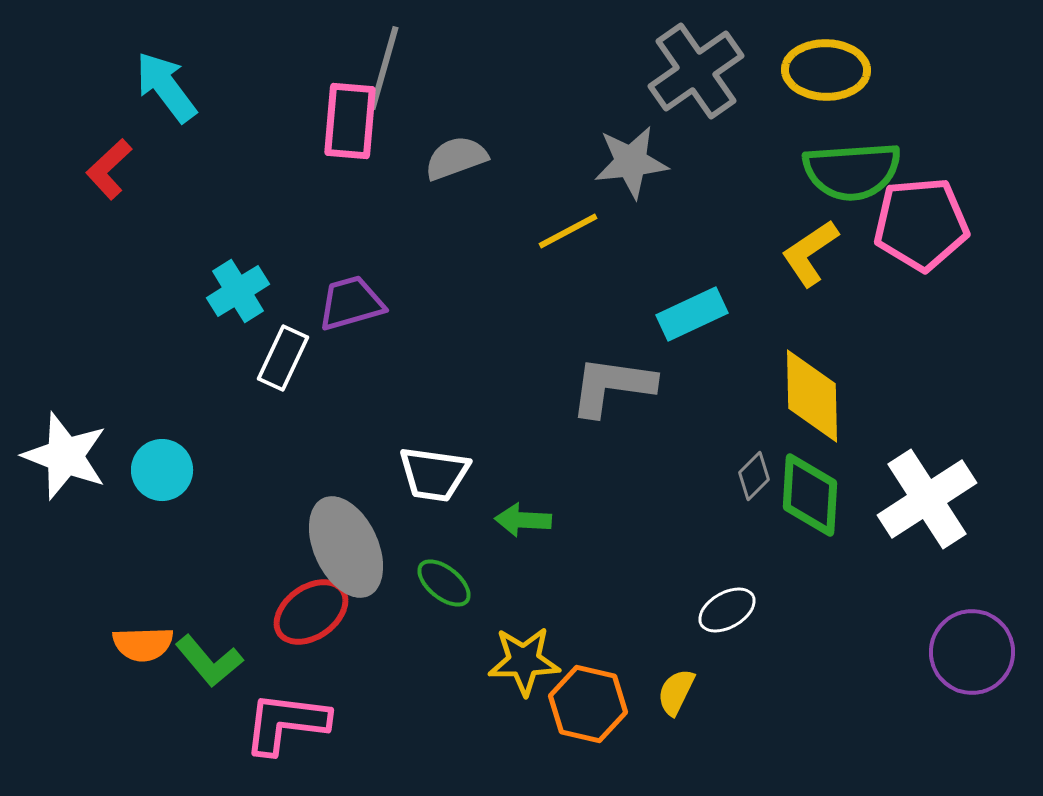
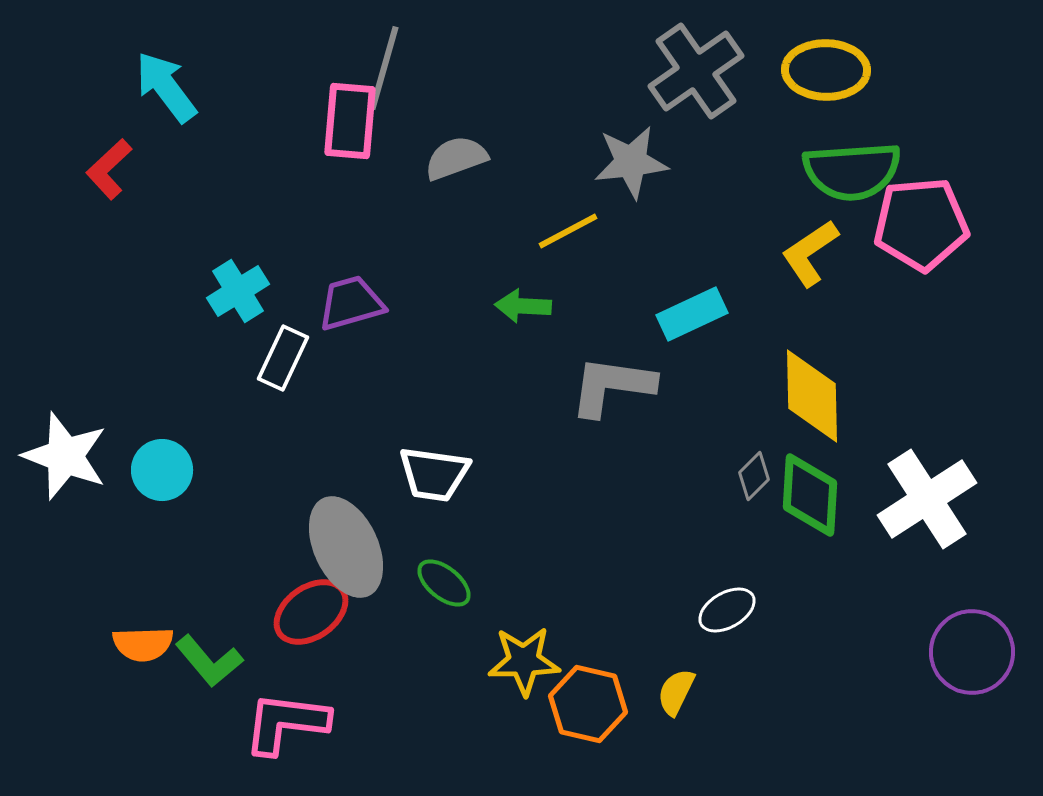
green arrow: moved 214 px up
